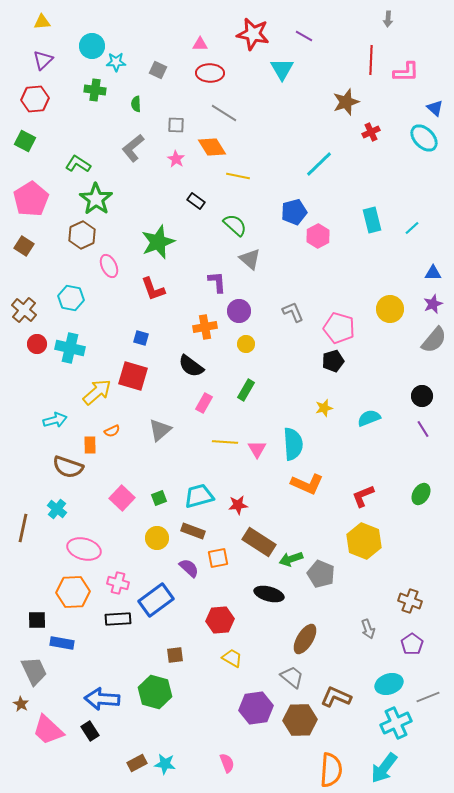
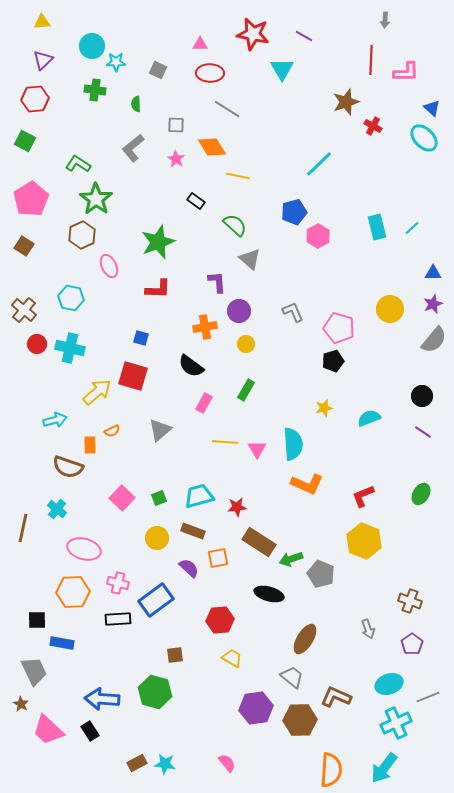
gray arrow at (388, 19): moved 3 px left, 1 px down
blue triangle at (435, 108): moved 3 px left
gray line at (224, 113): moved 3 px right, 4 px up
red cross at (371, 132): moved 2 px right, 6 px up; rotated 36 degrees counterclockwise
cyan rectangle at (372, 220): moved 5 px right, 7 px down
red L-shape at (153, 289): moved 5 px right; rotated 68 degrees counterclockwise
purple line at (423, 429): moved 3 px down; rotated 24 degrees counterclockwise
red star at (238, 505): moved 1 px left, 2 px down
pink semicircle at (227, 763): rotated 18 degrees counterclockwise
